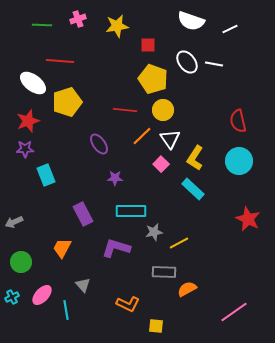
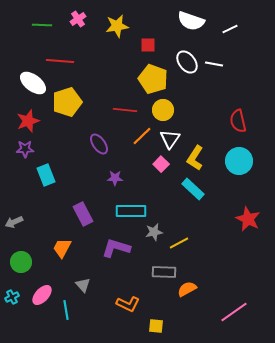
pink cross at (78, 19): rotated 14 degrees counterclockwise
white triangle at (170, 139): rotated 10 degrees clockwise
